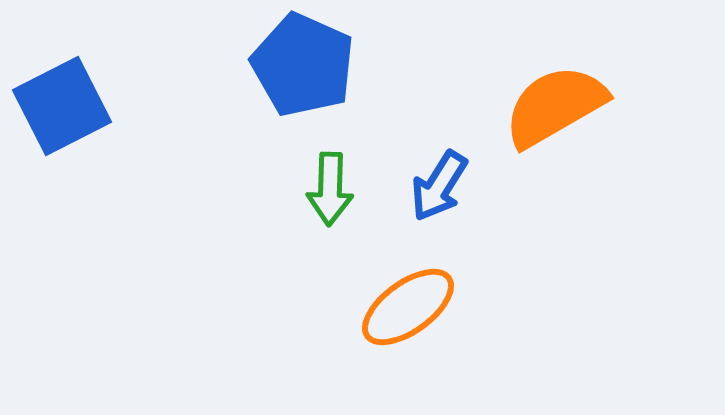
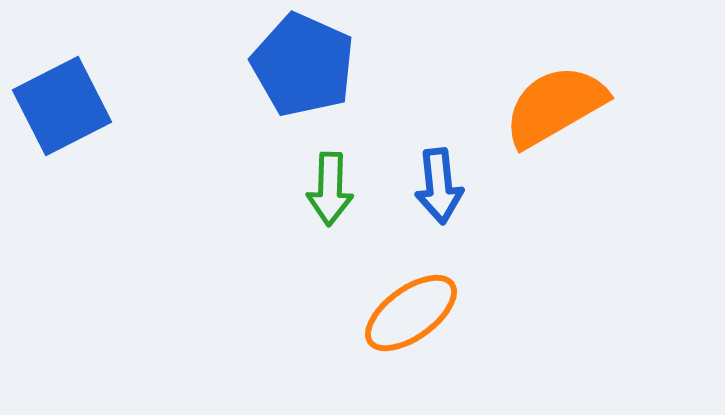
blue arrow: rotated 38 degrees counterclockwise
orange ellipse: moved 3 px right, 6 px down
